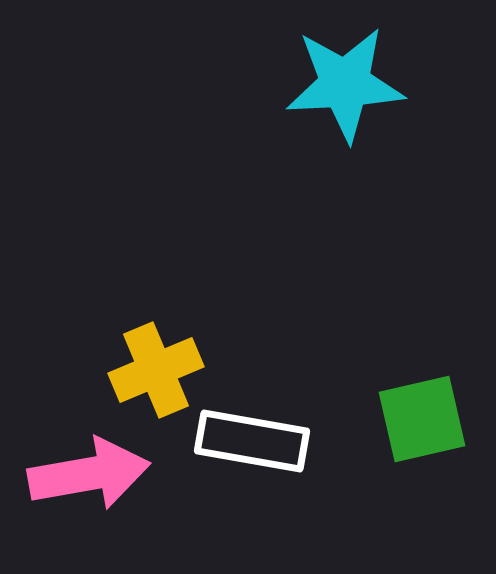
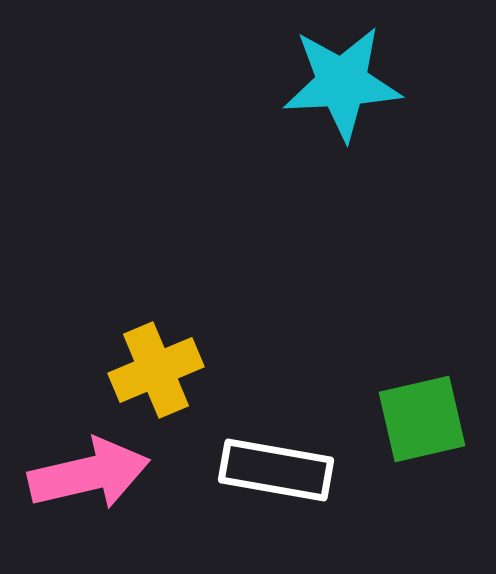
cyan star: moved 3 px left, 1 px up
white rectangle: moved 24 px right, 29 px down
pink arrow: rotated 3 degrees counterclockwise
